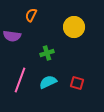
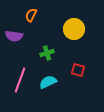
yellow circle: moved 2 px down
purple semicircle: moved 2 px right
red square: moved 1 px right, 13 px up
